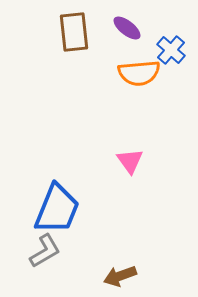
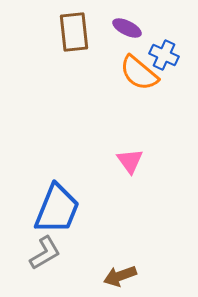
purple ellipse: rotated 12 degrees counterclockwise
blue cross: moved 7 px left, 5 px down; rotated 16 degrees counterclockwise
orange semicircle: rotated 45 degrees clockwise
gray L-shape: moved 2 px down
